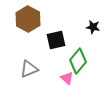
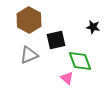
brown hexagon: moved 1 px right, 1 px down
green diamond: moved 2 px right; rotated 60 degrees counterclockwise
gray triangle: moved 14 px up
